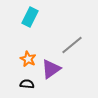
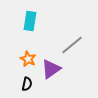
cyan rectangle: moved 4 px down; rotated 18 degrees counterclockwise
black semicircle: rotated 96 degrees clockwise
